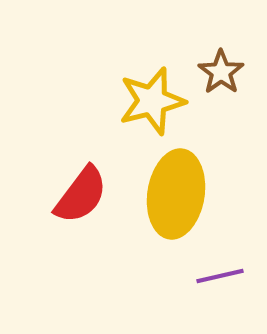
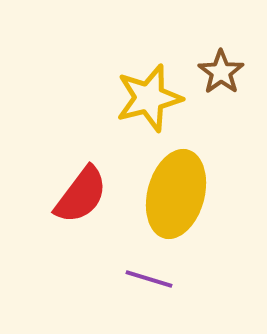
yellow star: moved 3 px left, 3 px up
yellow ellipse: rotated 6 degrees clockwise
purple line: moved 71 px left, 3 px down; rotated 30 degrees clockwise
